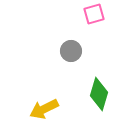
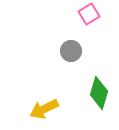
pink square: moved 5 px left; rotated 15 degrees counterclockwise
green diamond: moved 1 px up
